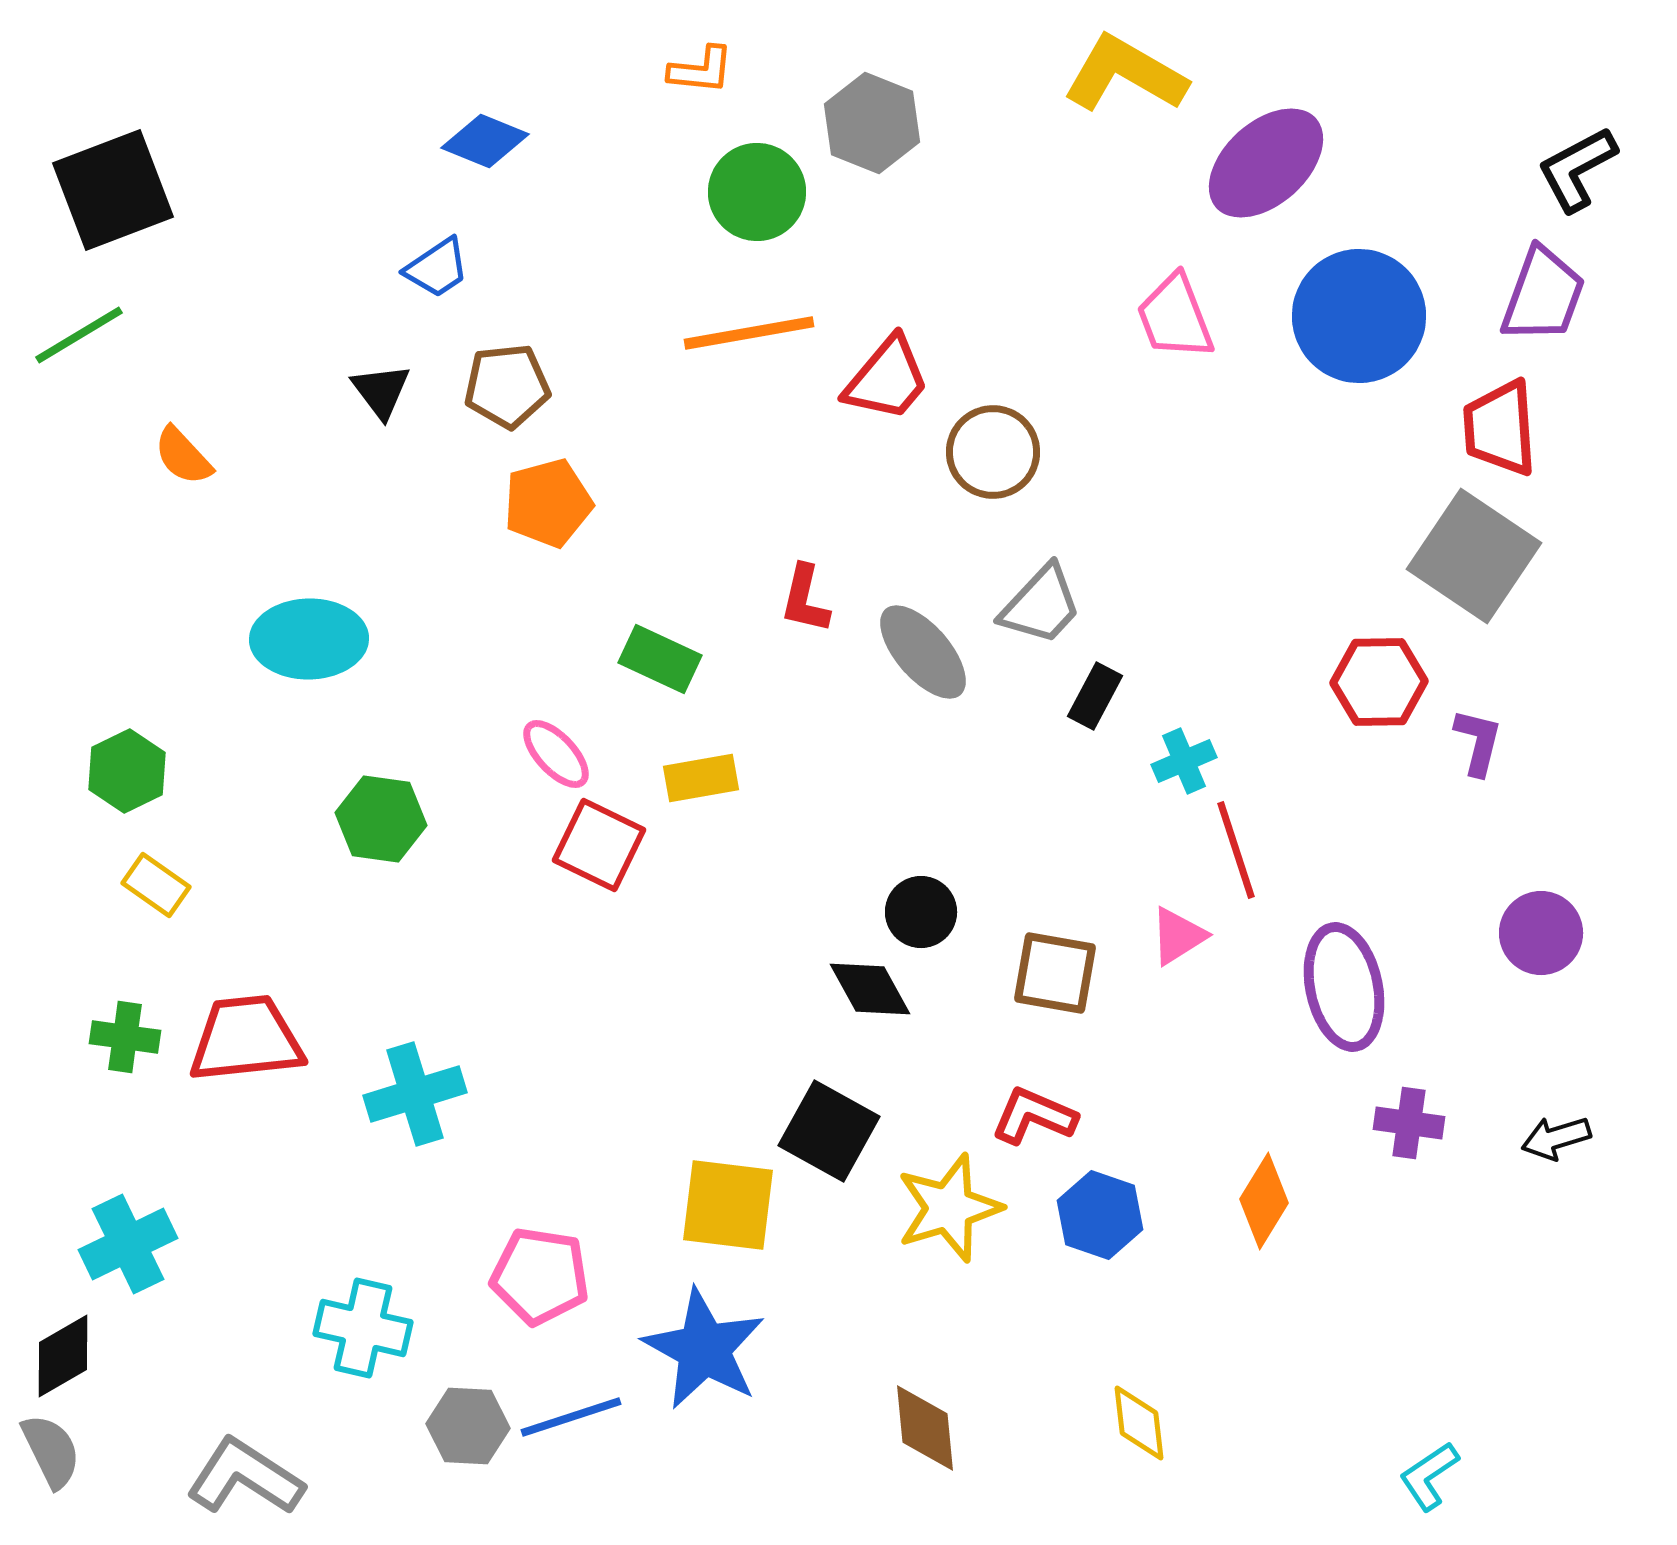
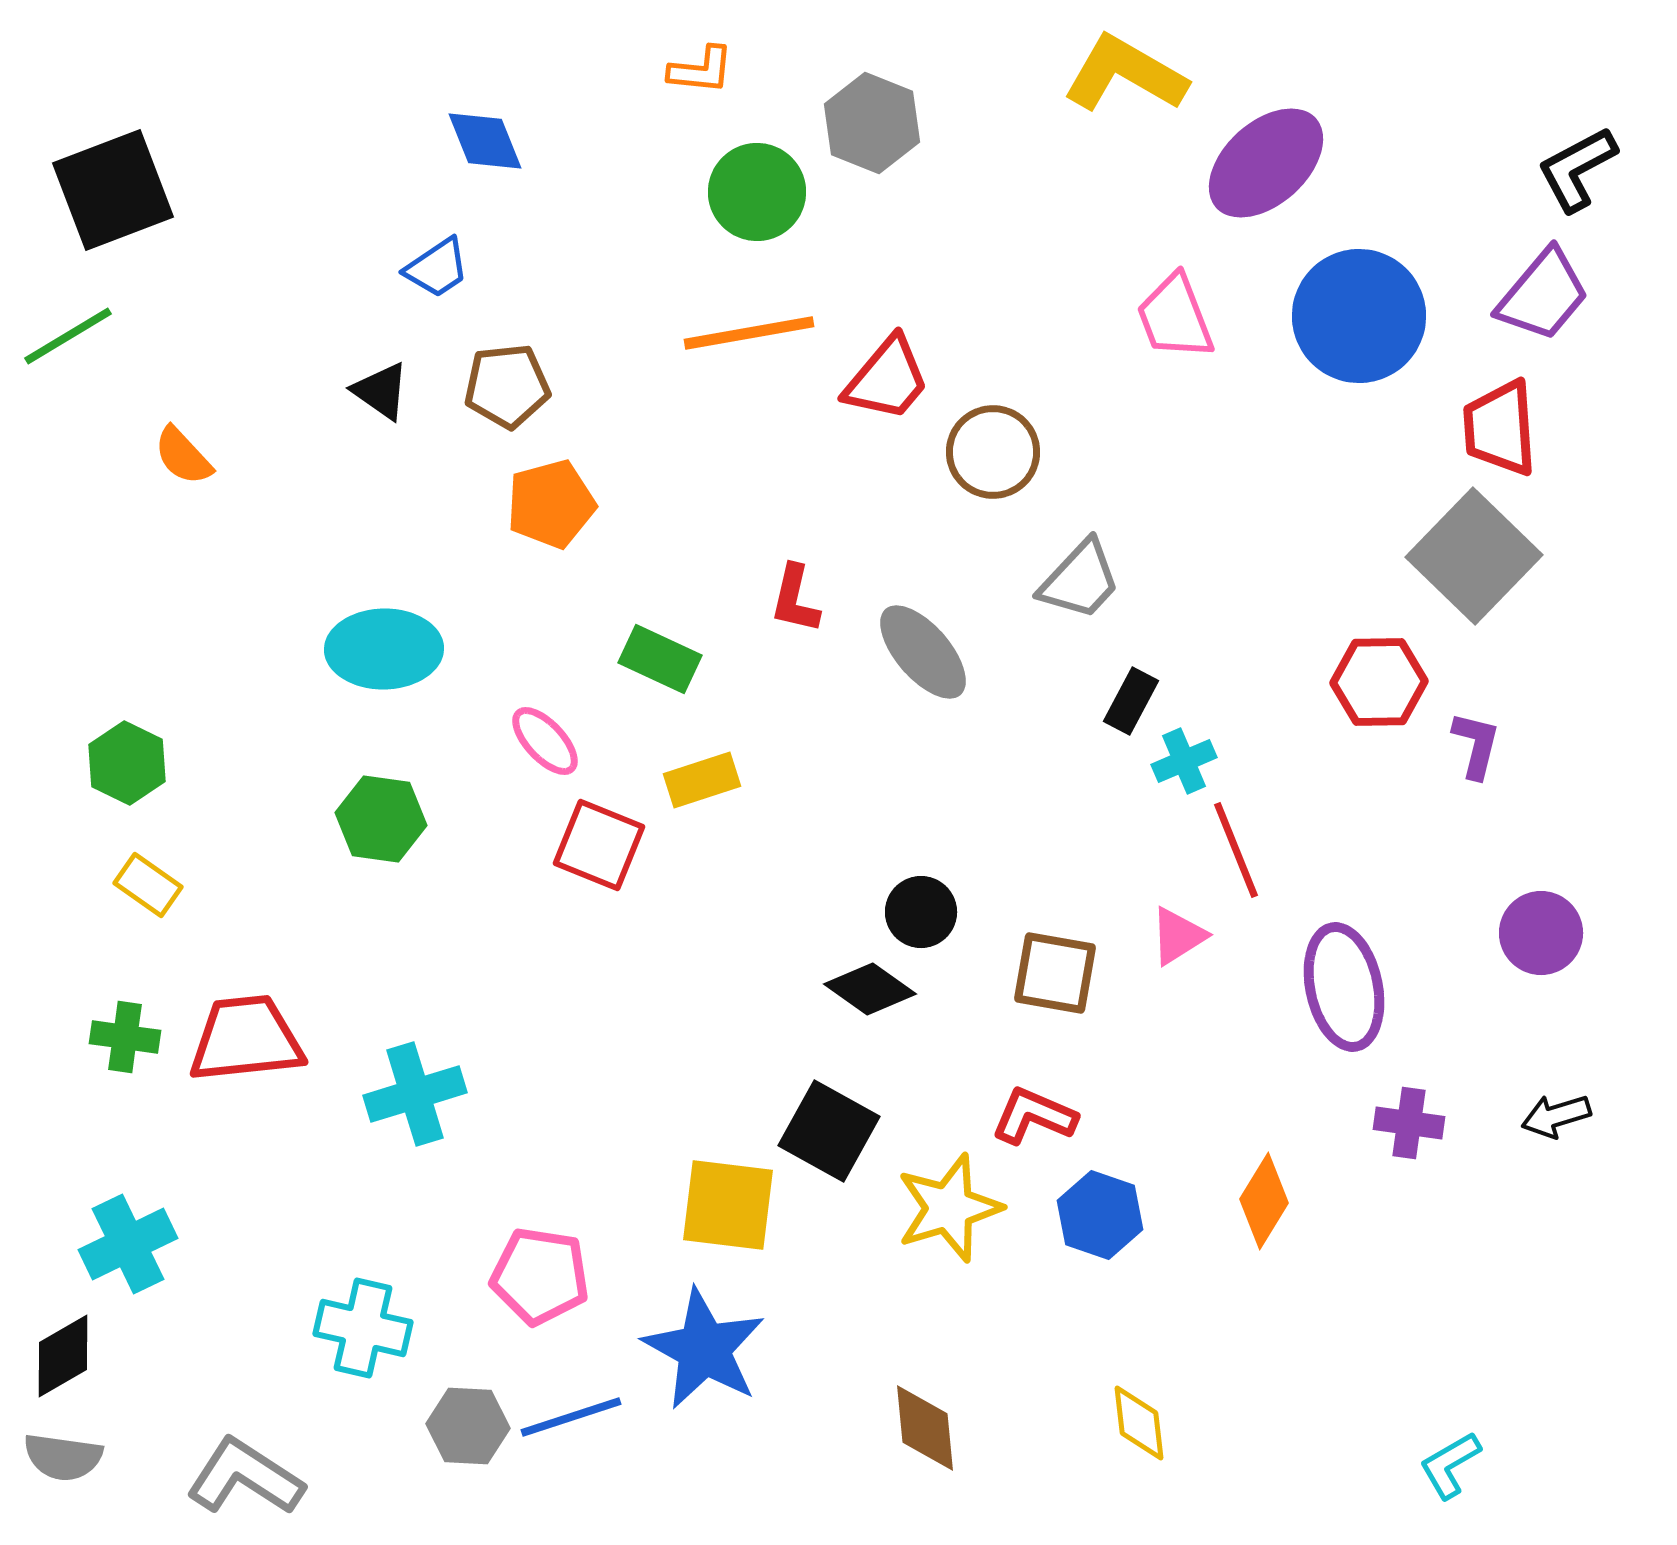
blue diamond at (485, 141): rotated 46 degrees clockwise
purple trapezoid at (1543, 295): rotated 20 degrees clockwise
green line at (79, 335): moved 11 px left, 1 px down
black triangle at (381, 391): rotated 18 degrees counterclockwise
orange pentagon at (548, 503): moved 3 px right, 1 px down
gray square at (1474, 556): rotated 10 degrees clockwise
red L-shape at (805, 599): moved 10 px left
gray trapezoid at (1041, 605): moved 39 px right, 25 px up
cyan ellipse at (309, 639): moved 75 px right, 10 px down
black rectangle at (1095, 696): moved 36 px right, 5 px down
purple L-shape at (1478, 742): moved 2 px left, 3 px down
pink ellipse at (556, 754): moved 11 px left, 13 px up
green hexagon at (127, 771): moved 8 px up; rotated 8 degrees counterclockwise
yellow rectangle at (701, 778): moved 1 px right, 2 px down; rotated 8 degrees counterclockwise
red square at (599, 845): rotated 4 degrees counterclockwise
red line at (1236, 850): rotated 4 degrees counterclockwise
yellow rectangle at (156, 885): moved 8 px left
black diamond at (870, 989): rotated 26 degrees counterclockwise
black arrow at (1556, 1138): moved 22 px up
gray semicircle at (51, 1451): moved 12 px right, 6 px down; rotated 124 degrees clockwise
cyan L-shape at (1429, 1476): moved 21 px right, 11 px up; rotated 4 degrees clockwise
